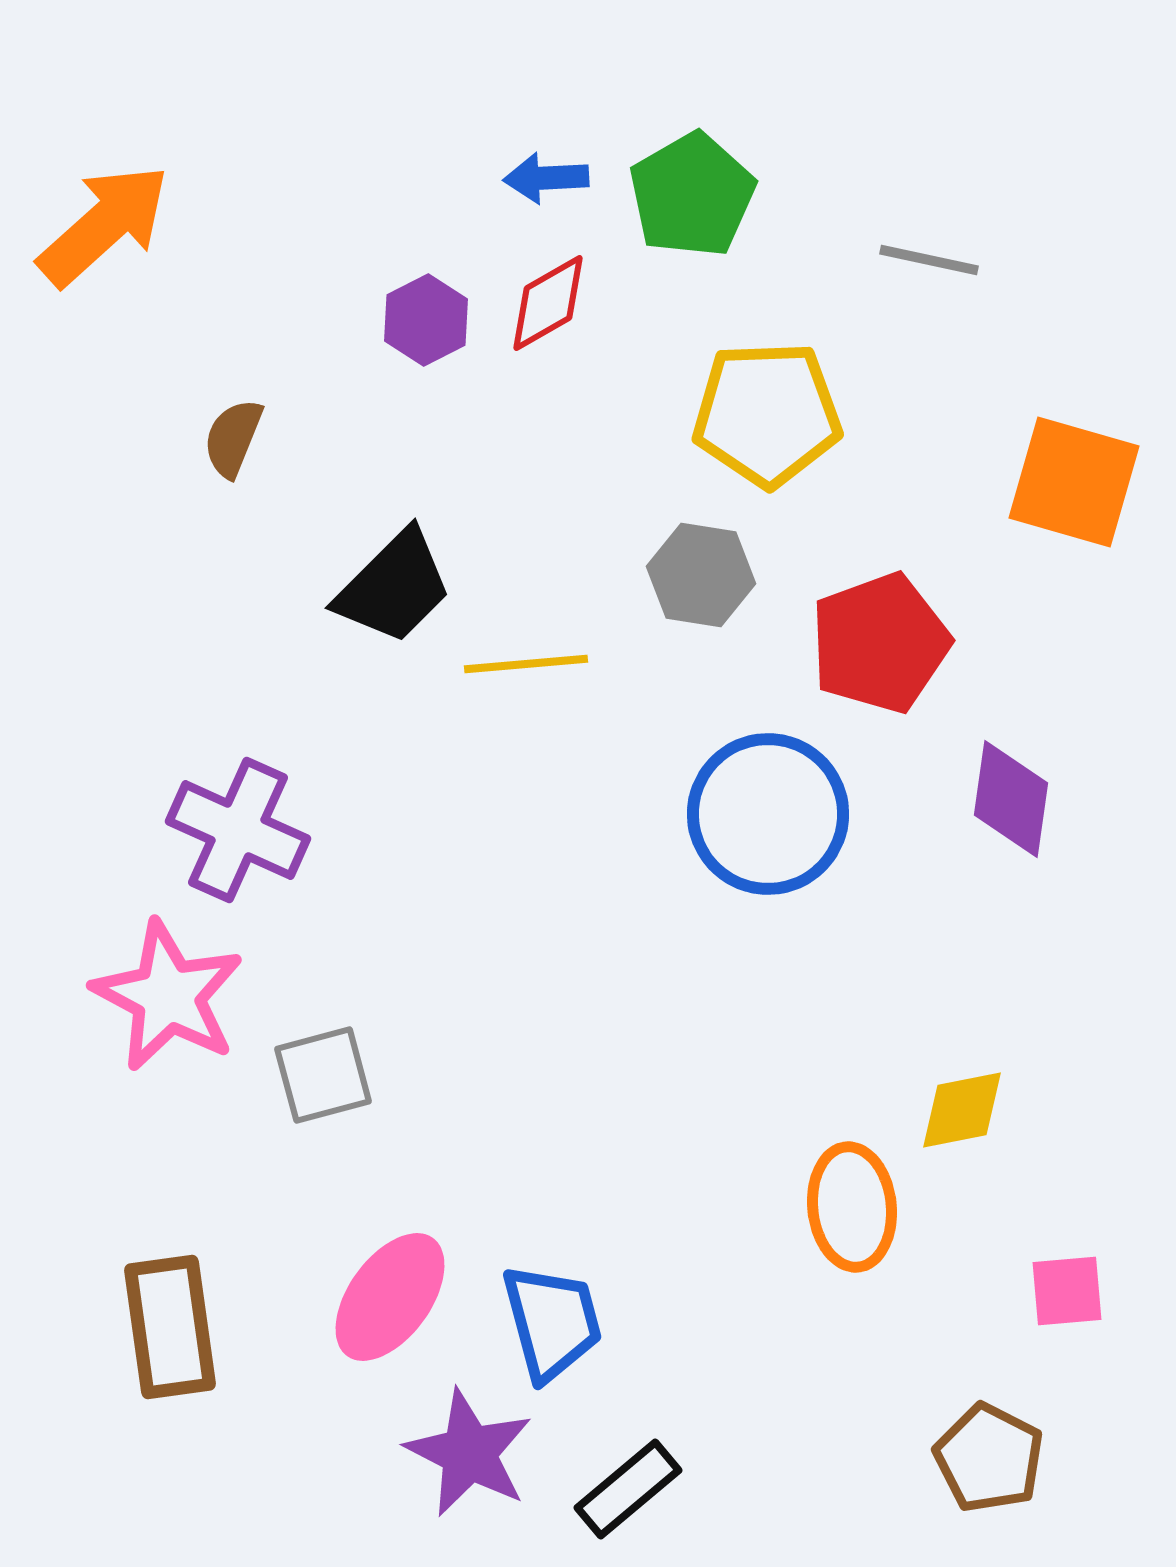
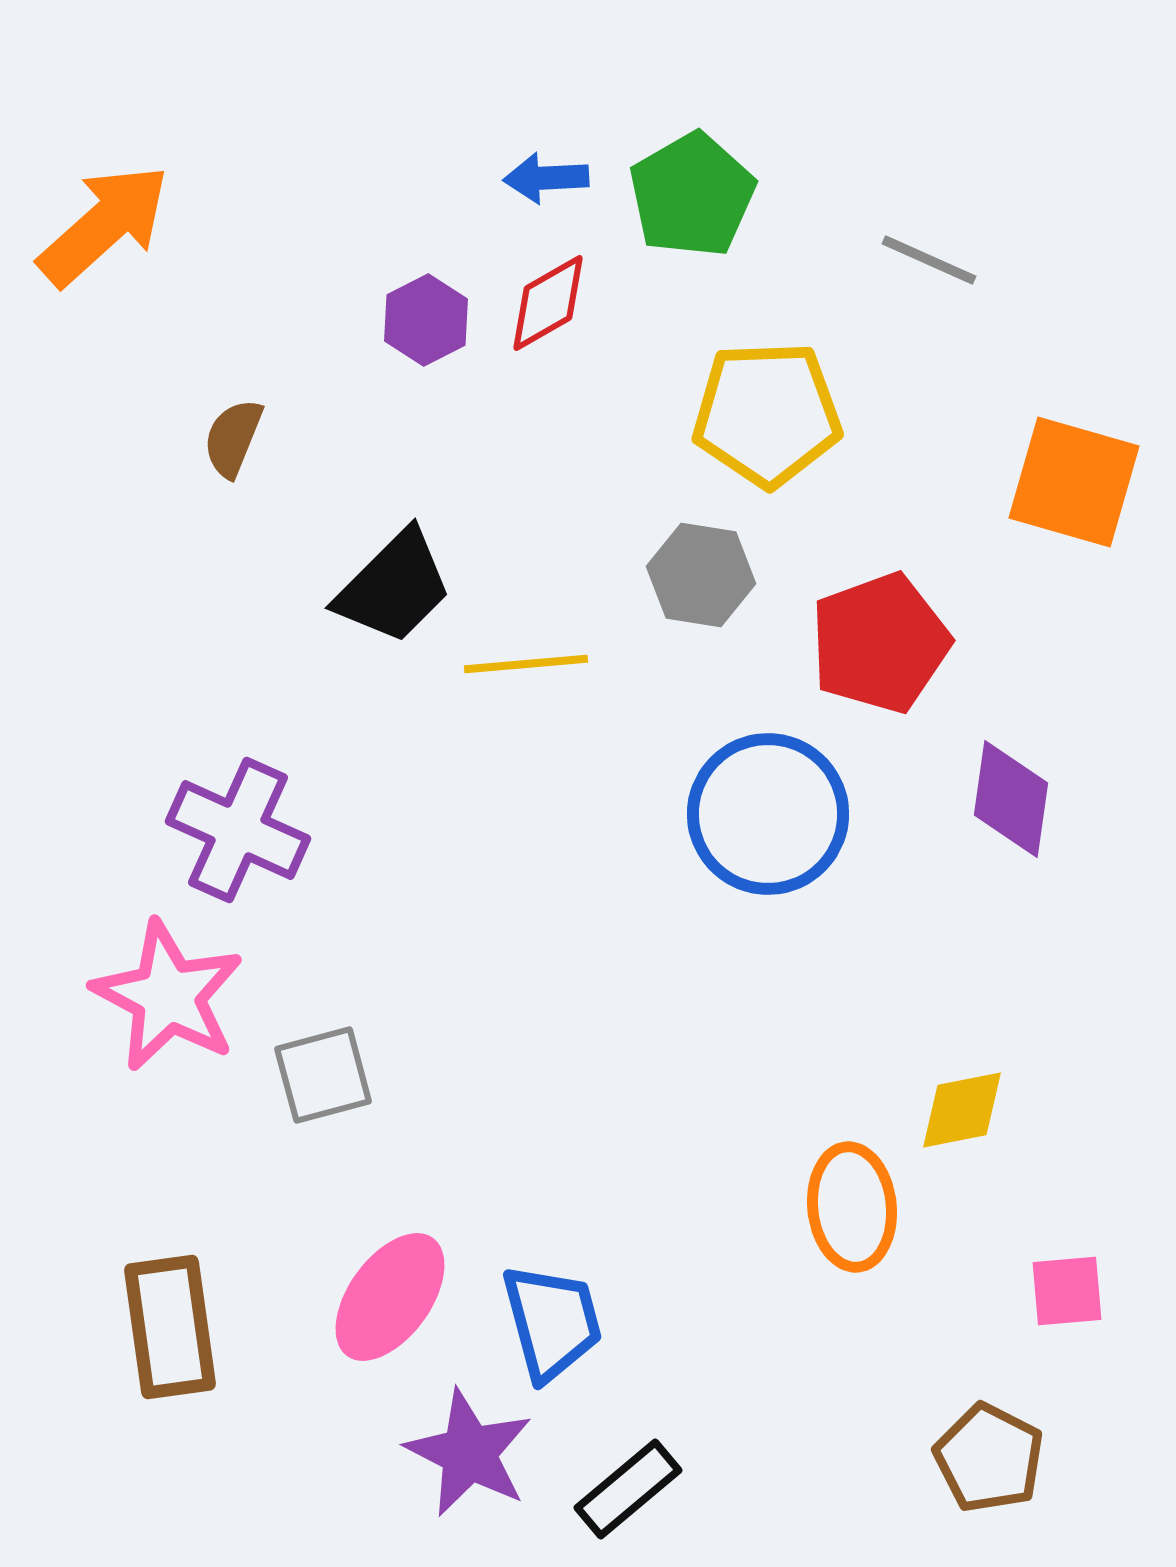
gray line: rotated 12 degrees clockwise
